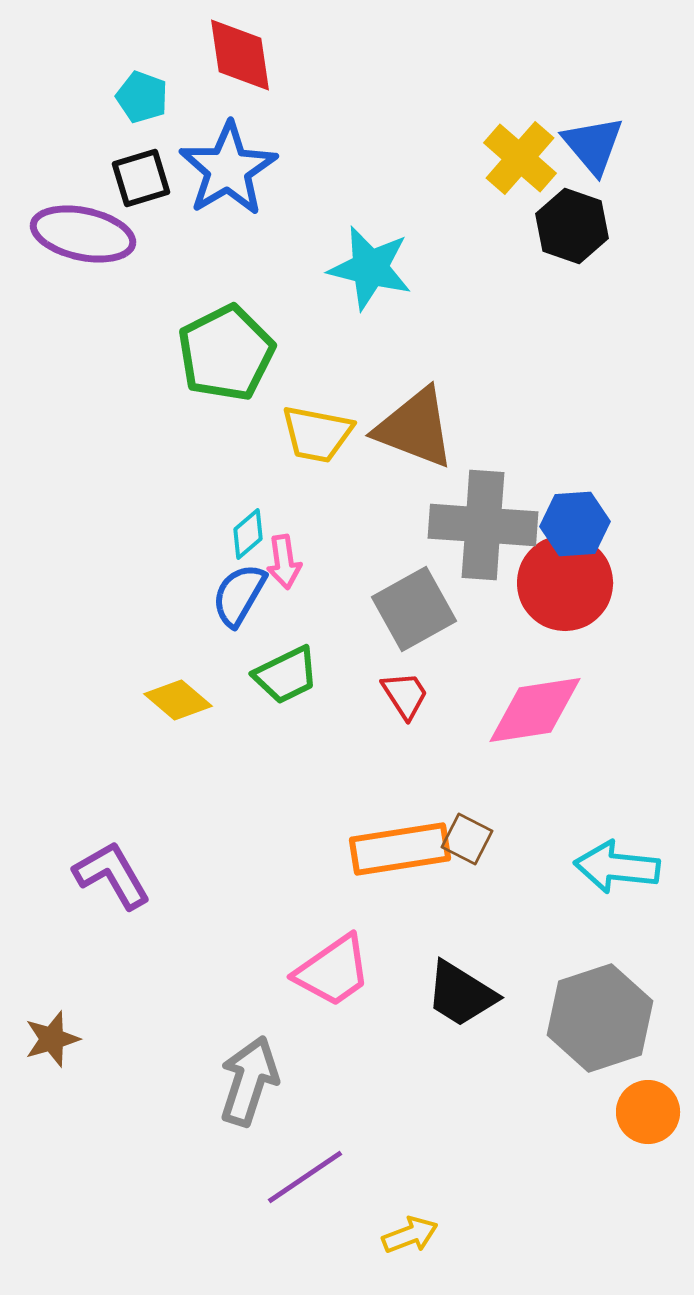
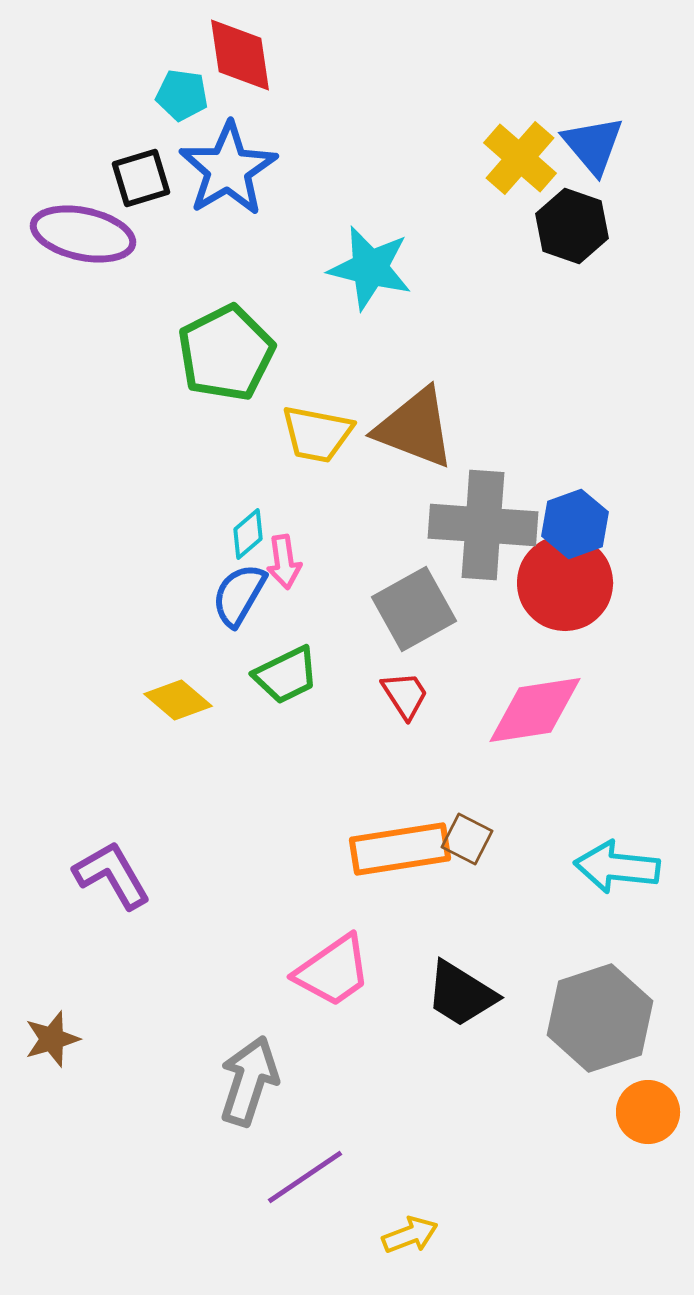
cyan pentagon: moved 40 px right, 2 px up; rotated 12 degrees counterclockwise
blue hexagon: rotated 16 degrees counterclockwise
